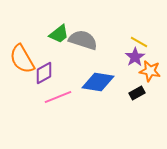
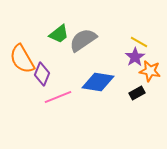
gray semicircle: rotated 52 degrees counterclockwise
purple diamond: moved 2 px left, 1 px down; rotated 40 degrees counterclockwise
